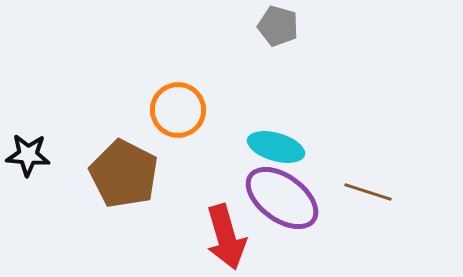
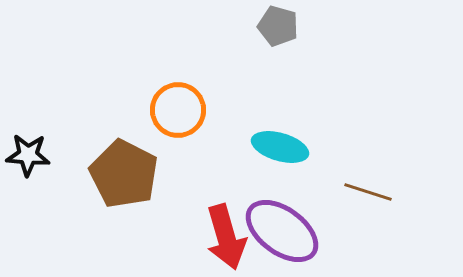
cyan ellipse: moved 4 px right
purple ellipse: moved 33 px down
